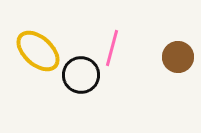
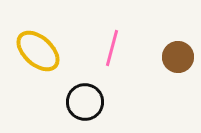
black circle: moved 4 px right, 27 px down
